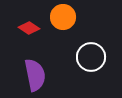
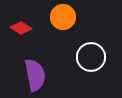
red diamond: moved 8 px left
